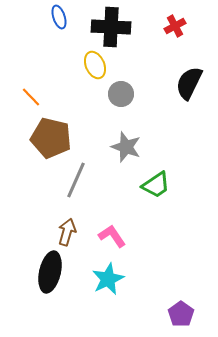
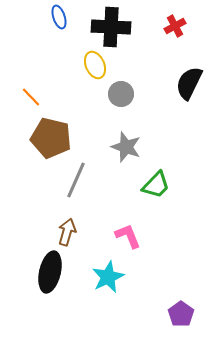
green trapezoid: rotated 12 degrees counterclockwise
pink L-shape: moved 16 px right; rotated 12 degrees clockwise
cyan star: moved 2 px up
